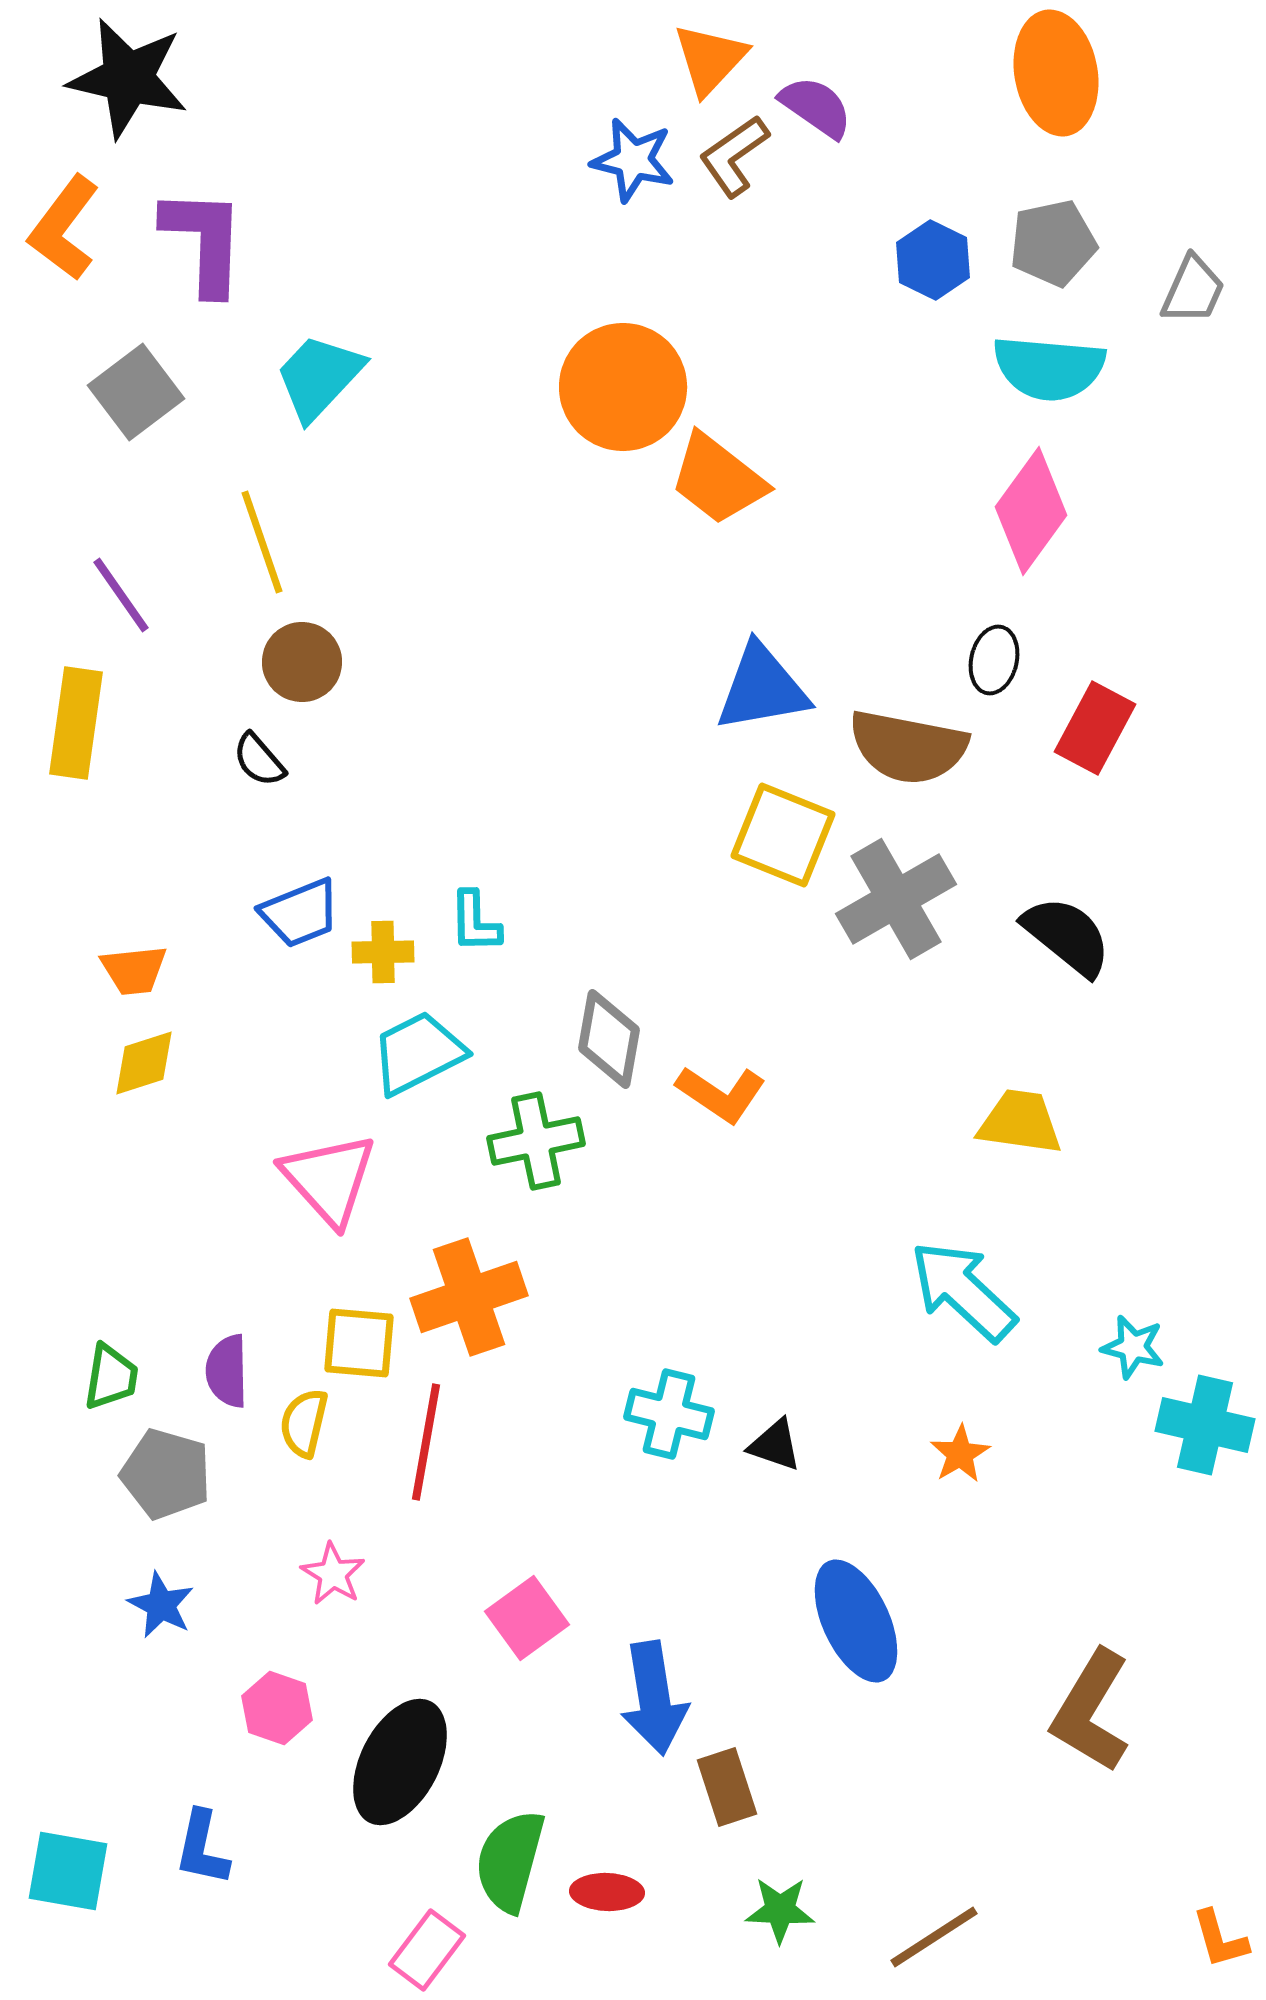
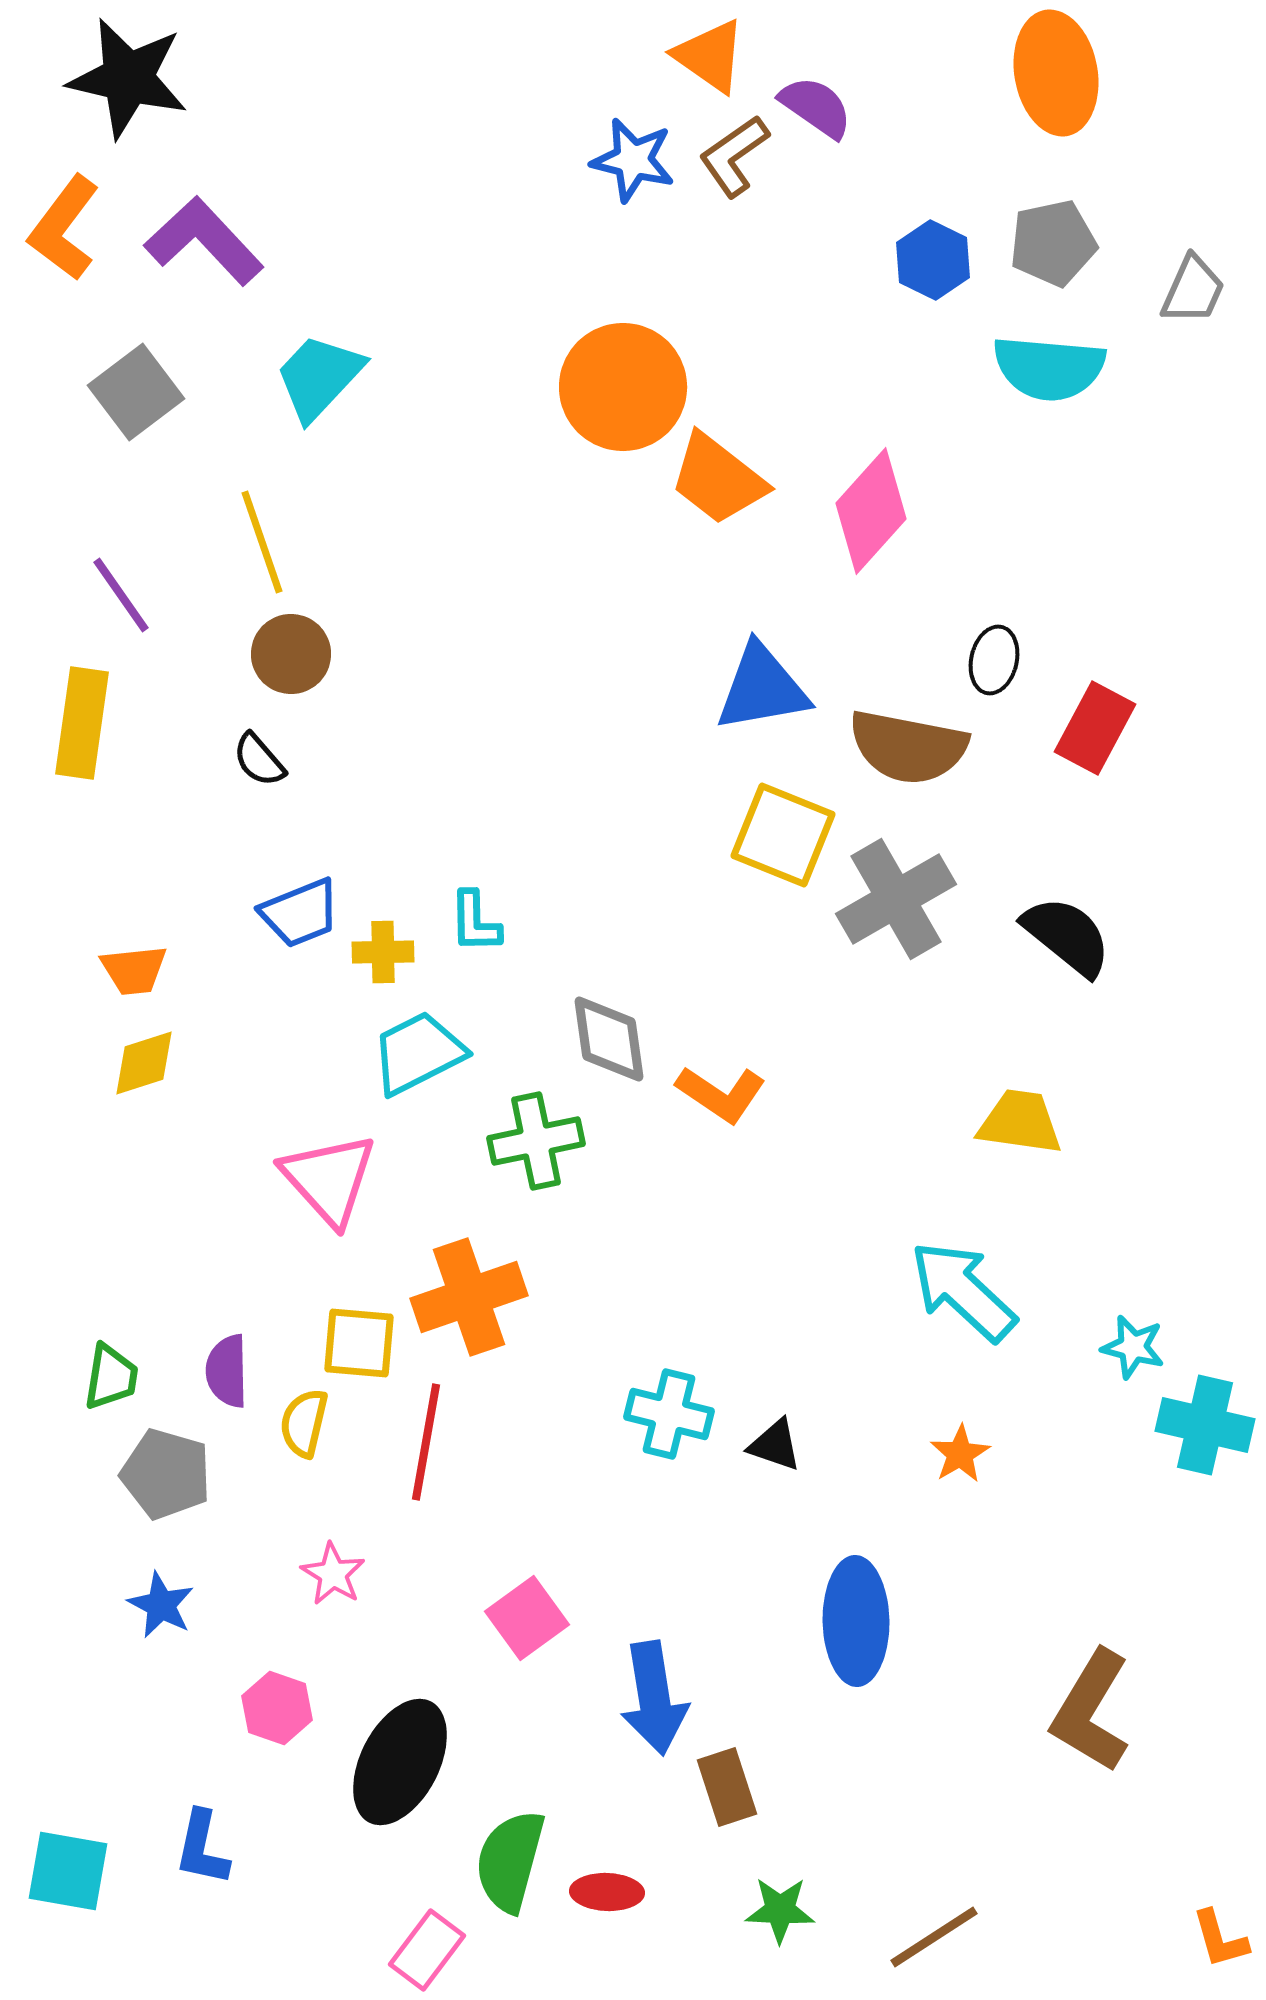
orange triangle at (710, 59): moved 3 px up; rotated 38 degrees counterclockwise
purple L-shape at (204, 241): rotated 45 degrees counterclockwise
pink diamond at (1031, 511): moved 160 px left; rotated 6 degrees clockwise
brown circle at (302, 662): moved 11 px left, 8 px up
yellow rectangle at (76, 723): moved 6 px right
gray diamond at (609, 1039): rotated 18 degrees counterclockwise
blue ellipse at (856, 1621): rotated 24 degrees clockwise
